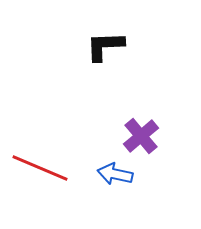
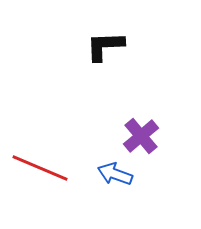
blue arrow: rotated 8 degrees clockwise
